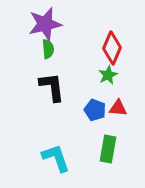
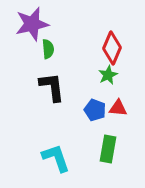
purple star: moved 13 px left
